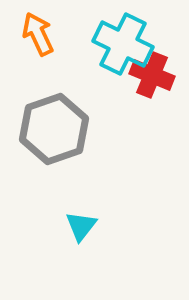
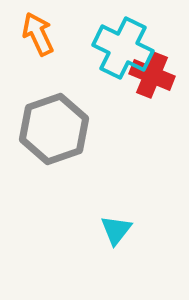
cyan cross: moved 4 px down
cyan triangle: moved 35 px right, 4 px down
